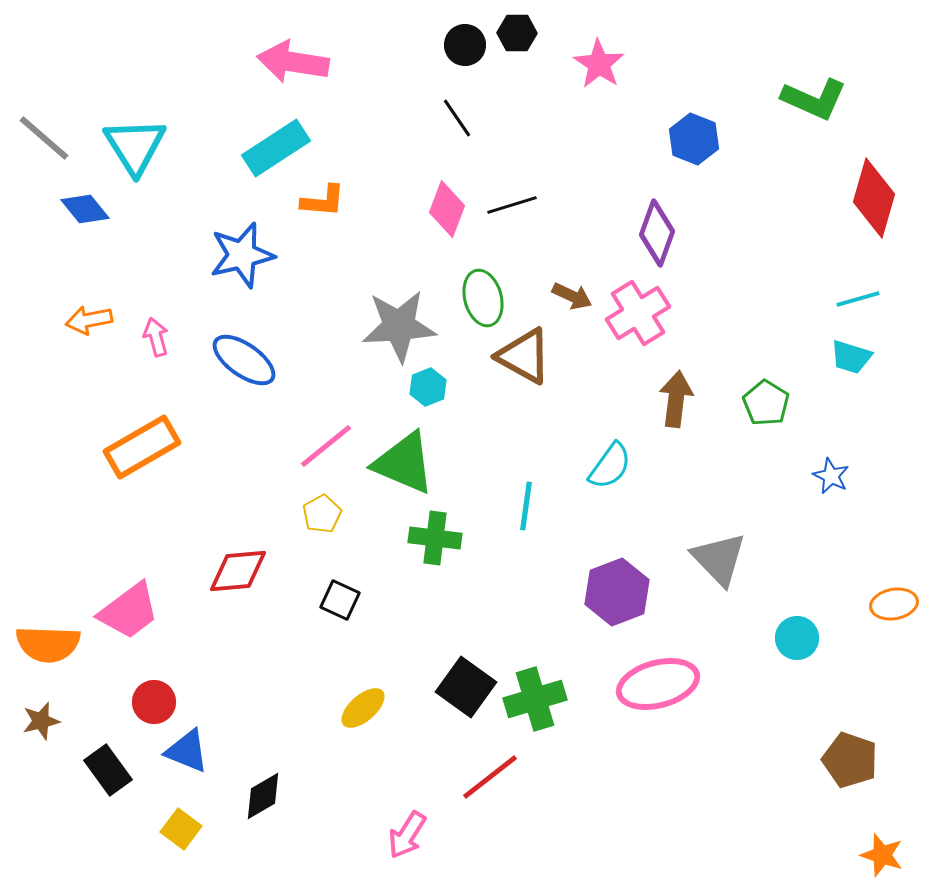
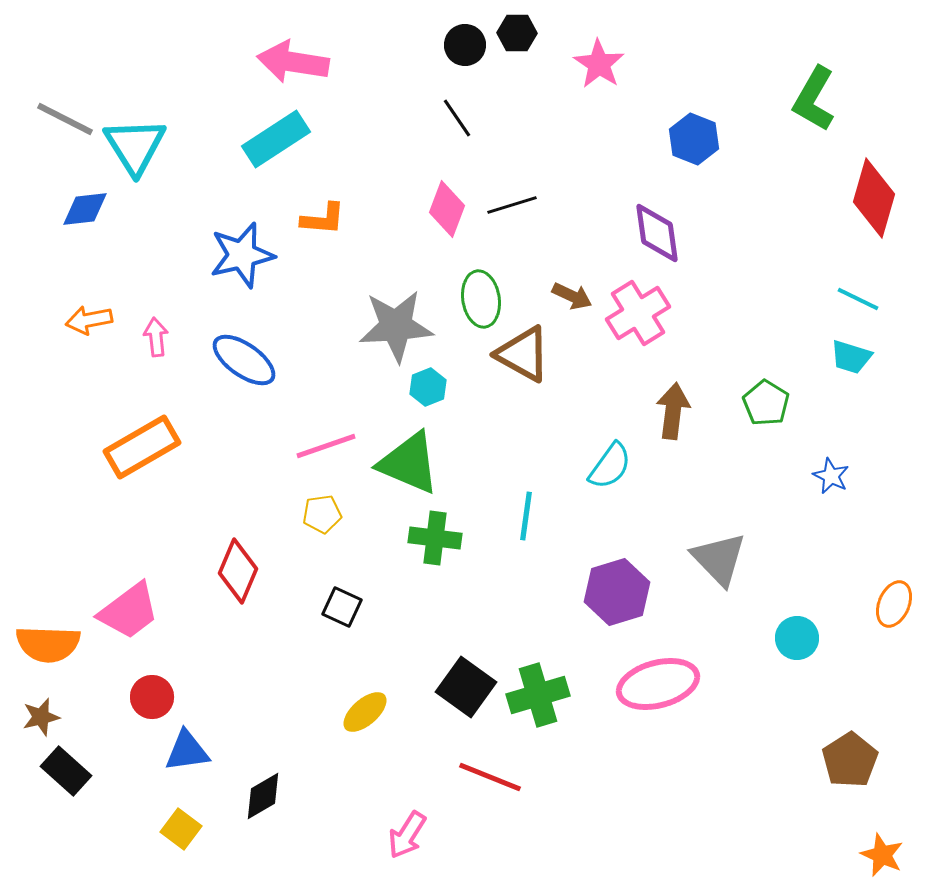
green L-shape at (814, 99): rotated 96 degrees clockwise
gray line at (44, 138): moved 21 px right, 19 px up; rotated 14 degrees counterclockwise
cyan rectangle at (276, 148): moved 9 px up
orange L-shape at (323, 201): moved 18 px down
blue diamond at (85, 209): rotated 57 degrees counterclockwise
purple diamond at (657, 233): rotated 28 degrees counterclockwise
green ellipse at (483, 298): moved 2 px left, 1 px down; rotated 6 degrees clockwise
cyan line at (858, 299): rotated 42 degrees clockwise
gray star at (399, 326): moved 3 px left
pink arrow at (156, 337): rotated 9 degrees clockwise
brown triangle at (524, 356): moved 1 px left, 2 px up
brown arrow at (676, 399): moved 3 px left, 12 px down
pink line at (326, 446): rotated 20 degrees clockwise
green triangle at (404, 463): moved 5 px right
cyan line at (526, 506): moved 10 px down
yellow pentagon at (322, 514): rotated 21 degrees clockwise
red diamond at (238, 571): rotated 62 degrees counterclockwise
purple hexagon at (617, 592): rotated 4 degrees clockwise
black square at (340, 600): moved 2 px right, 7 px down
orange ellipse at (894, 604): rotated 57 degrees counterclockwise
green cross at (535, 699): moved 3 px right, 4 px up
red circle at (154, 702): moved 2 px left, 5 px up
yellow ellipse at (363, 708): moved 2 px right, 4 px down
brown star at (41, 721): moved 4 px up
blue triangle at (187, 751): rotated 30 degrees counterclockwise
brown pentagon at (850, 760): rotated 20 degrees clockwise
black rectangle at (108, 770): moved 42 px left, 1 px down; rotated 12 degrees counterclockwise
red line at (490, 777): rotated 60 degrees clockwise
orange star at (882, 855): rotated 6 degrees clockwise
